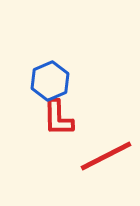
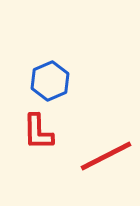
red L-shape: moved 20 px left, 14 px down
